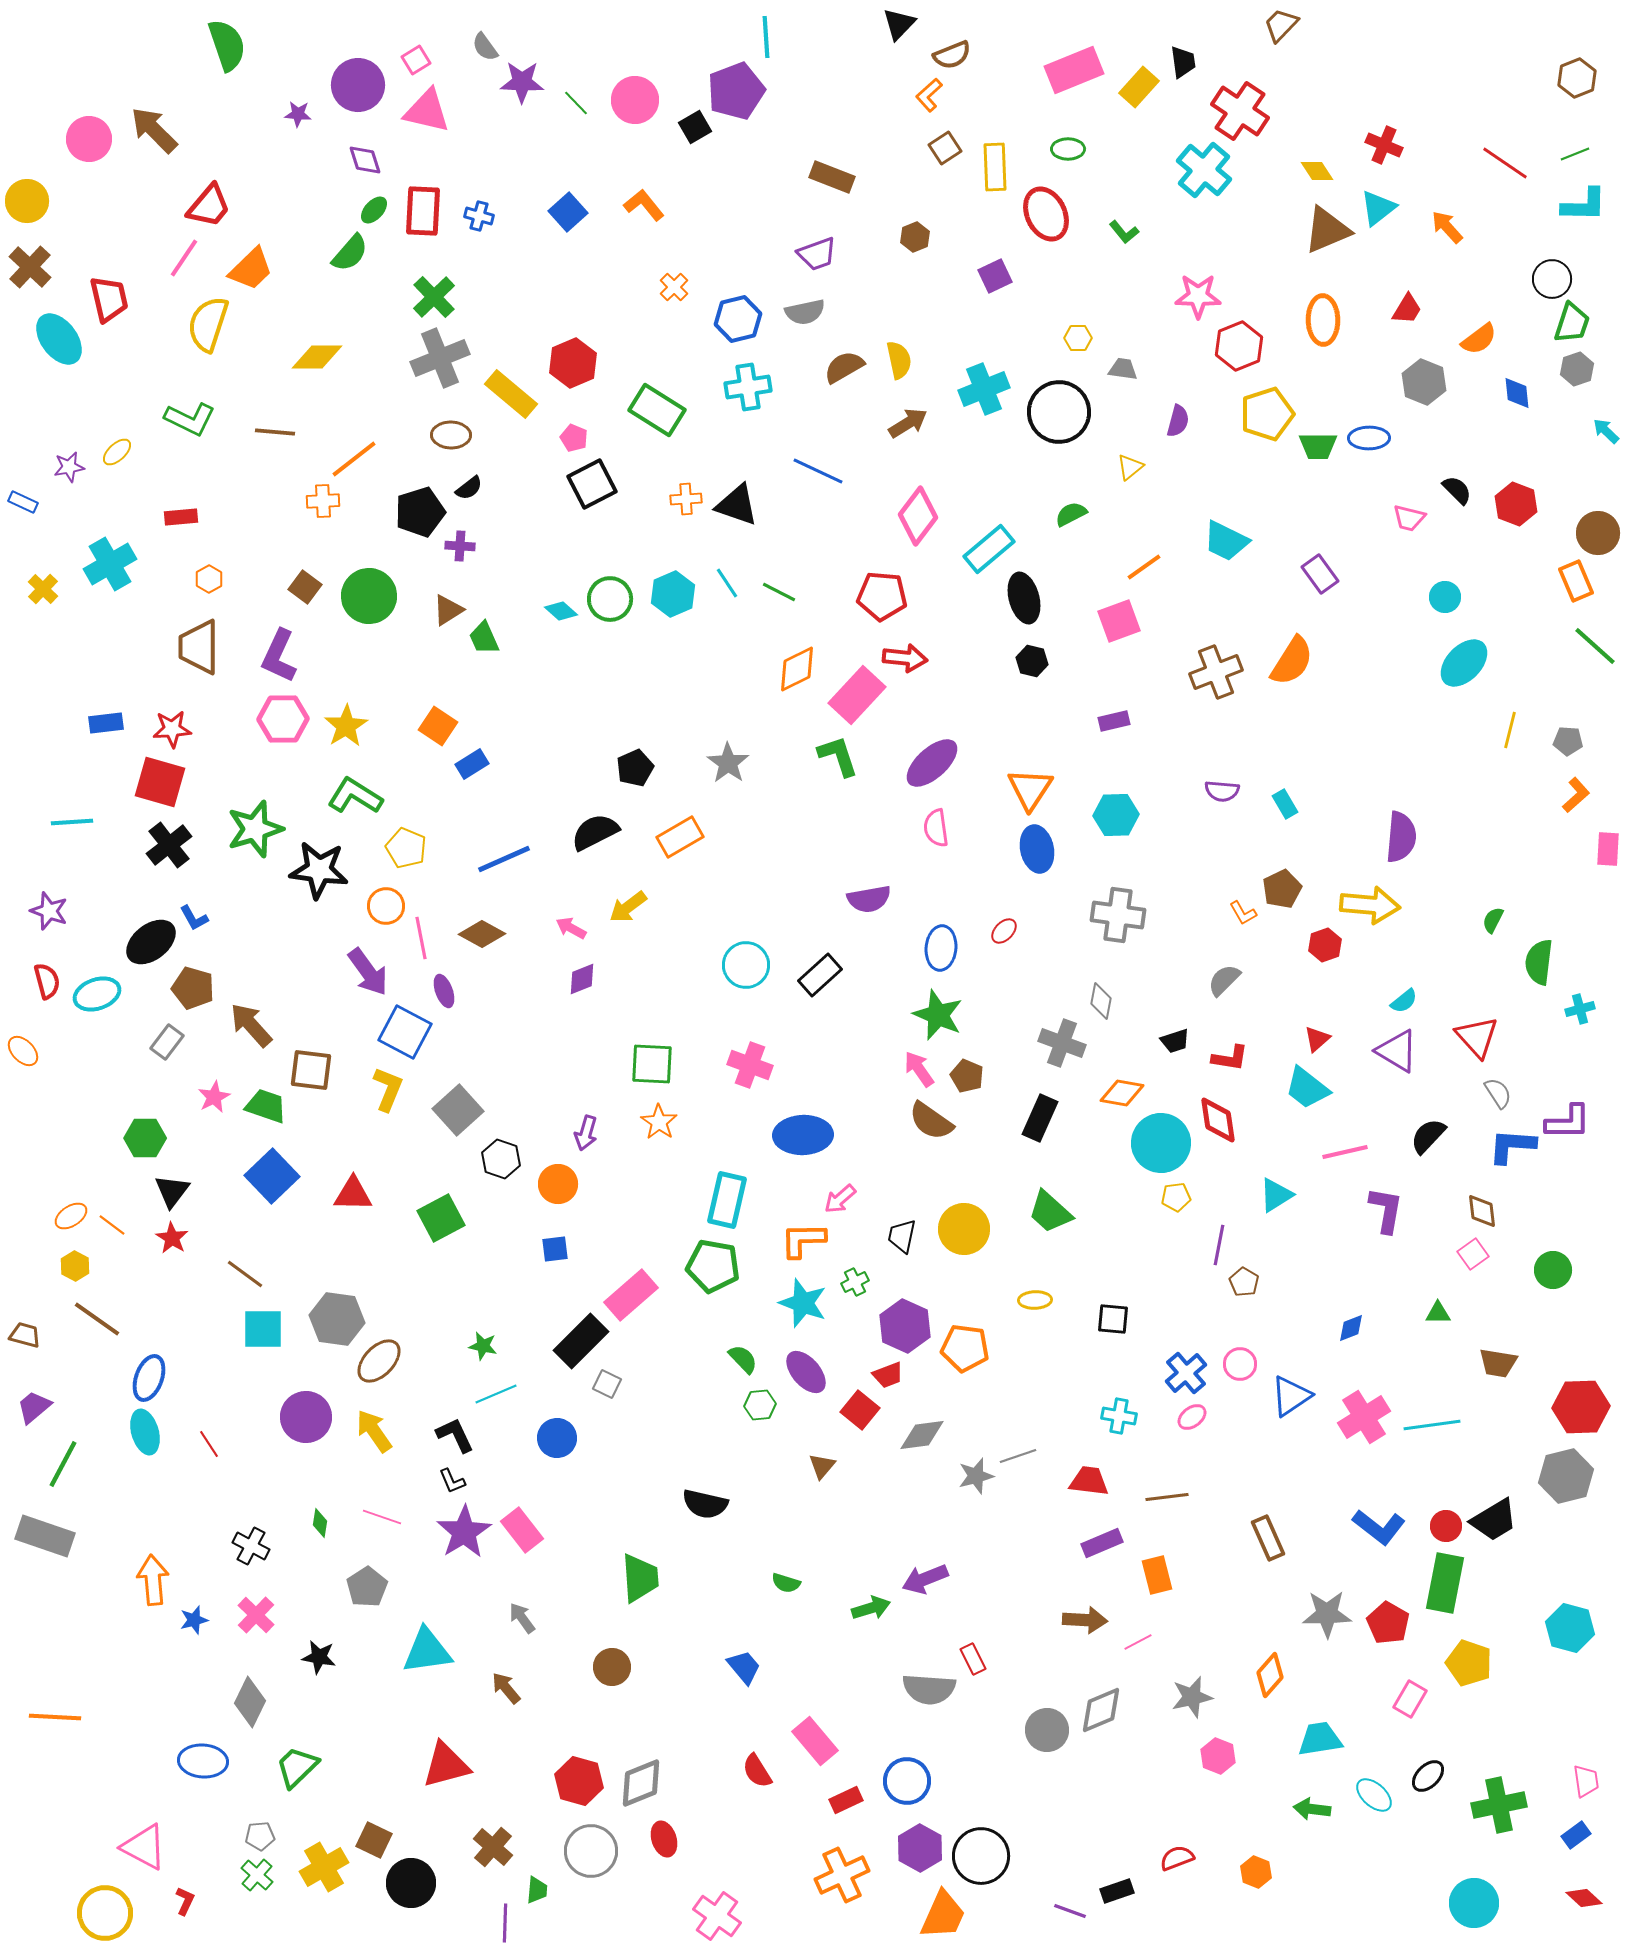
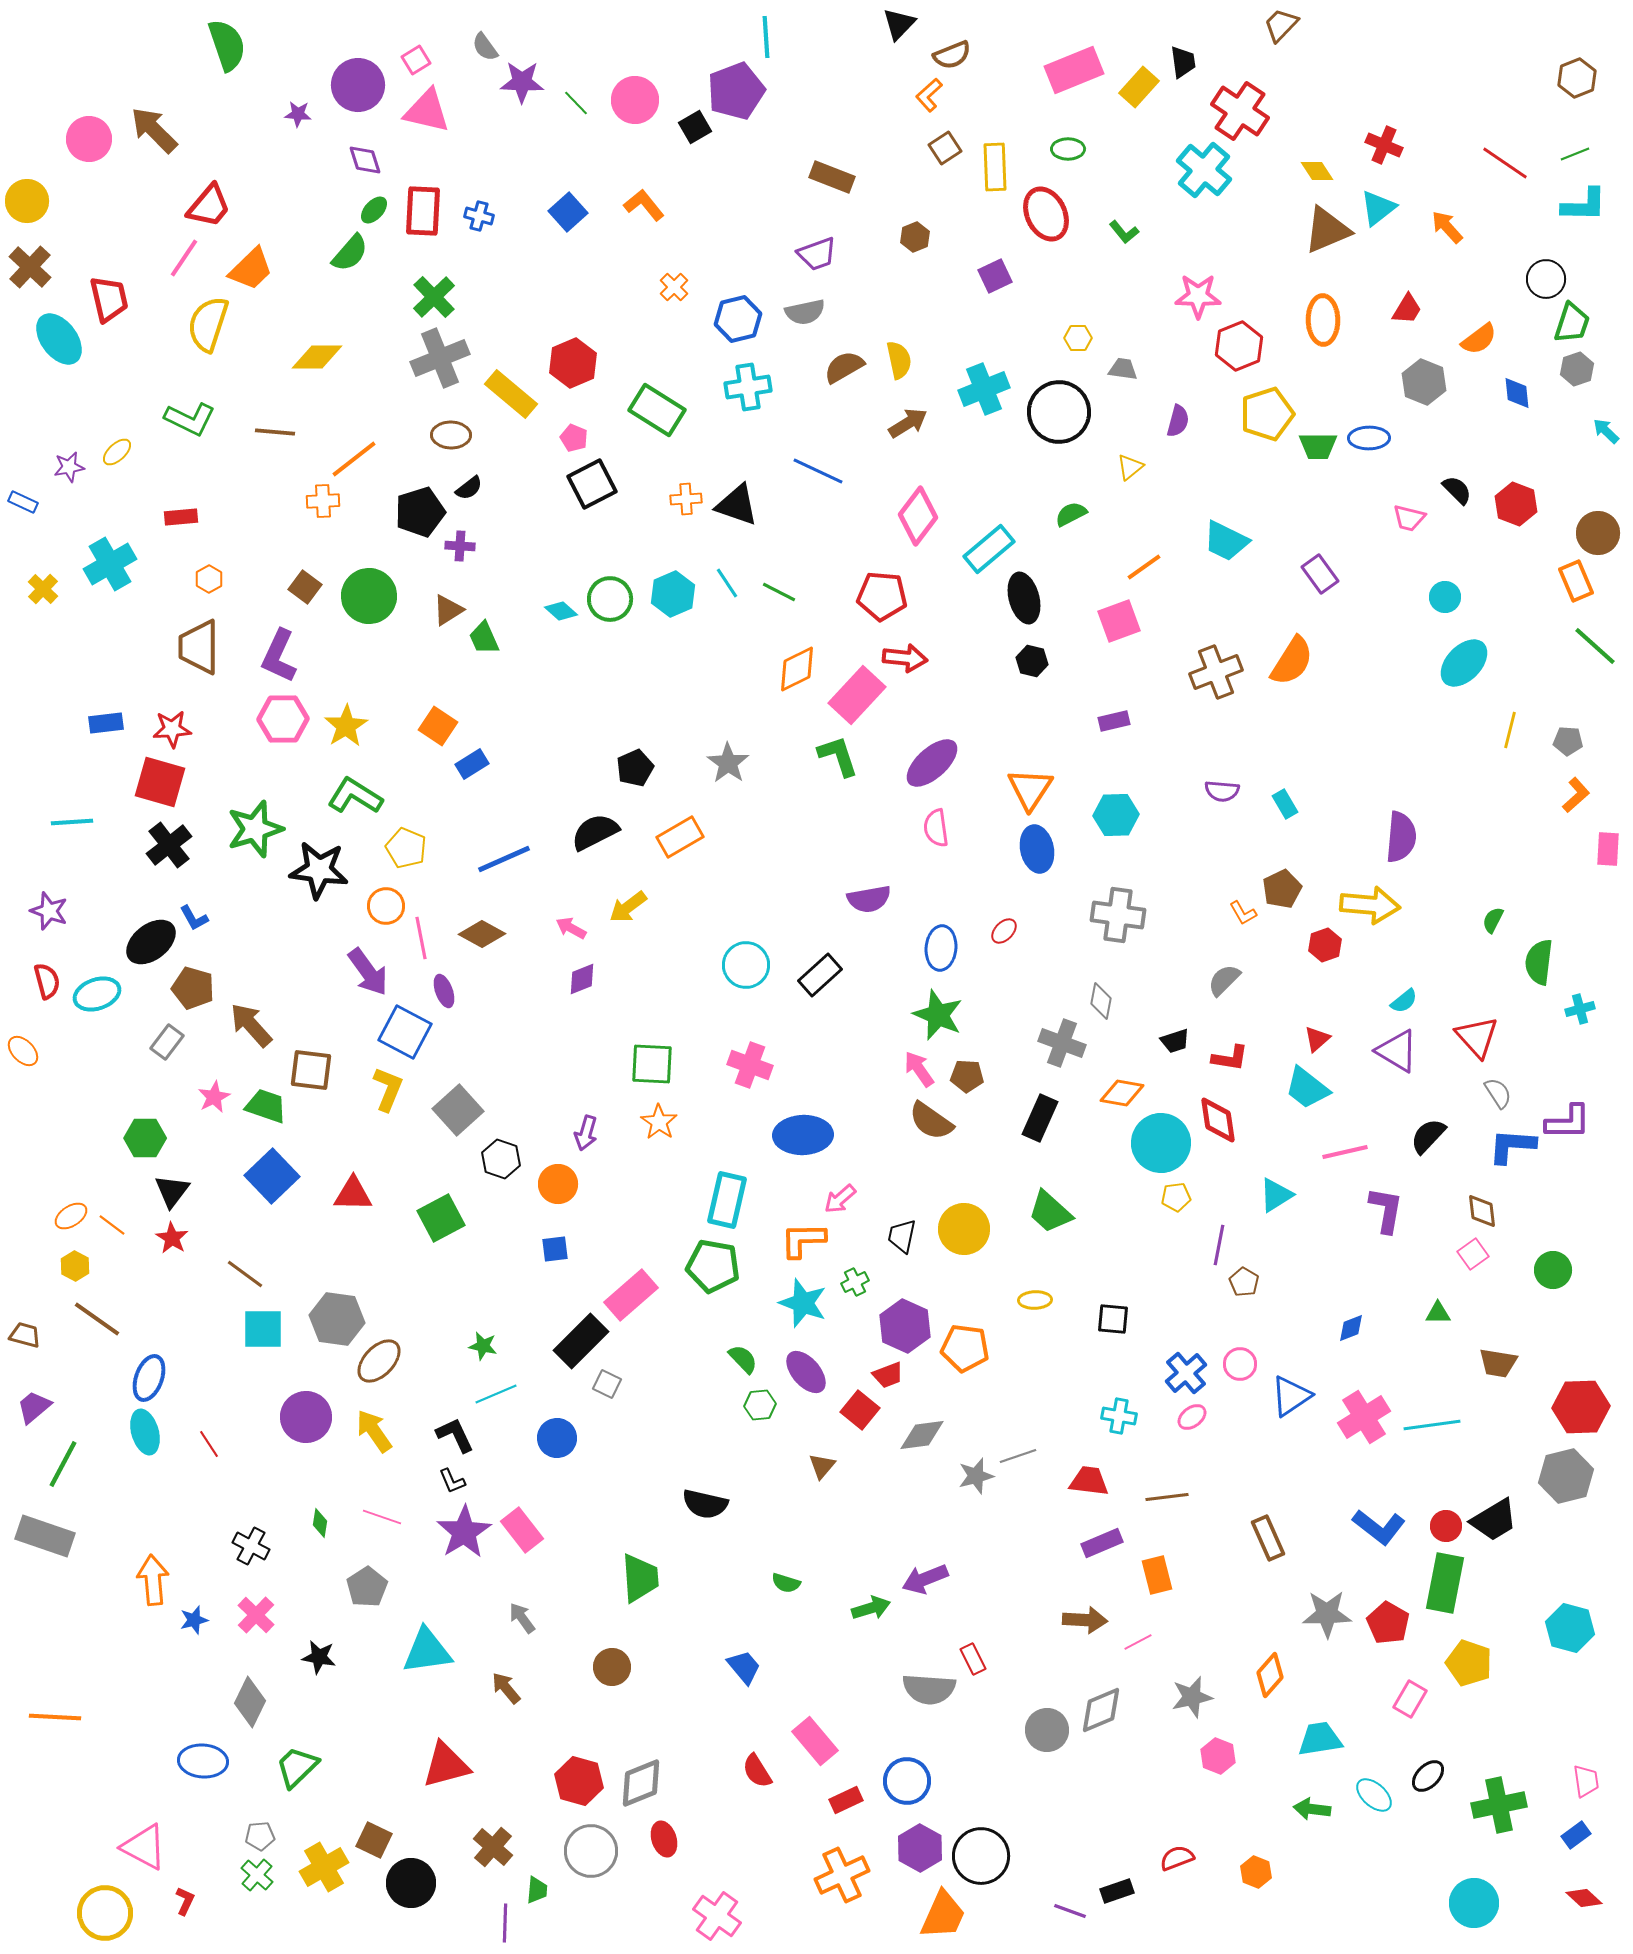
black circle at (1552, 279): moved 6 px left
brown pentagon at (967, 1076): rotated 20 degrees counterclockwise
